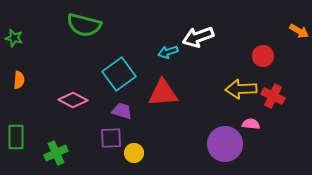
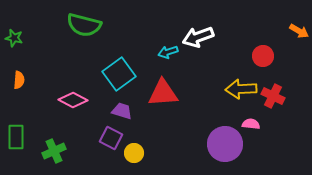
purple square: rotated 30 degrees clockwise
green cross: moved 2 px left, 2 px up
